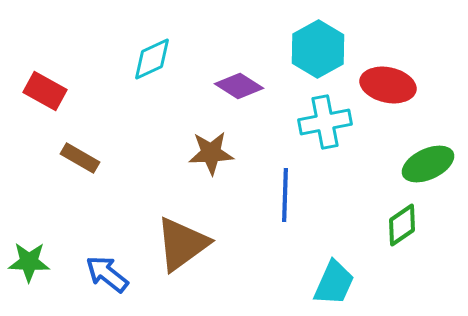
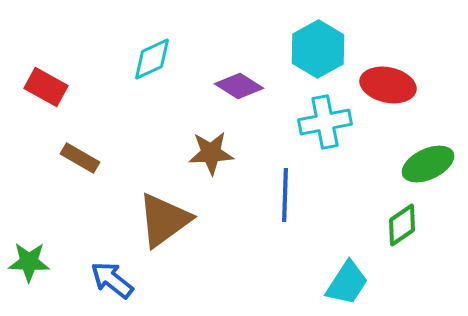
red rectangle: moved 1 px right, 4 px up
brown triangle: moved 18 px left, 24 px up
blue arrow: moved 5 px right, 6 px down
cyan trapezoid: moved 13 px right; rotated 9 degrees clockwise
